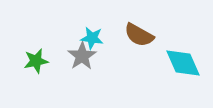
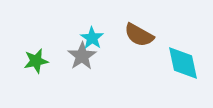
cyan star: rotated 25 degrees clockwise
cyan diamond: rotated 12 degrees clockwise
